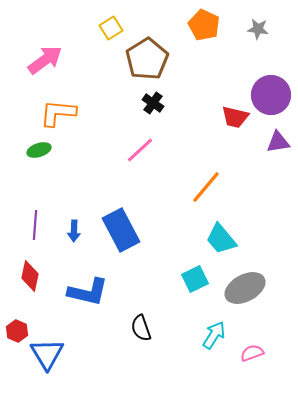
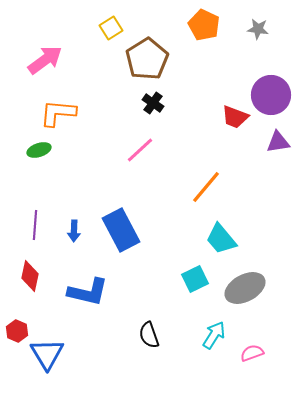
red trapezoid: rotated 8 degrees clockwise
black semicircle: moved 8 px right, 7 px down
